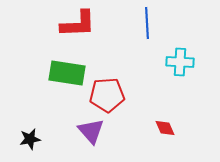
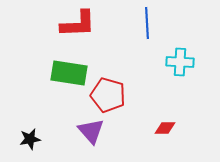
green rectangle: moved 2 px right
red pentagon: moved 1 px right; rotated 20 degrees clockwise
red diamond: rotated 65 degrees counterclockwise
